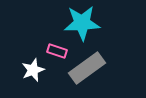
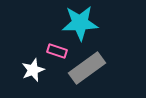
cyan star: moved 2 px left
